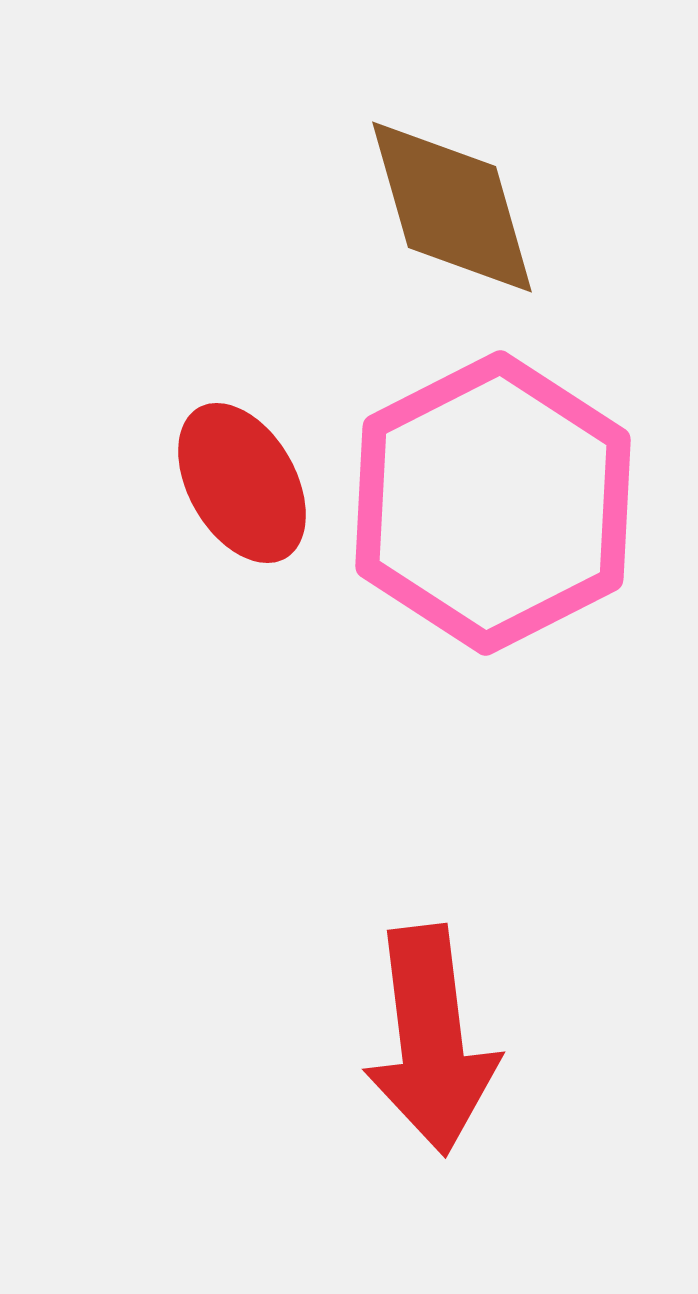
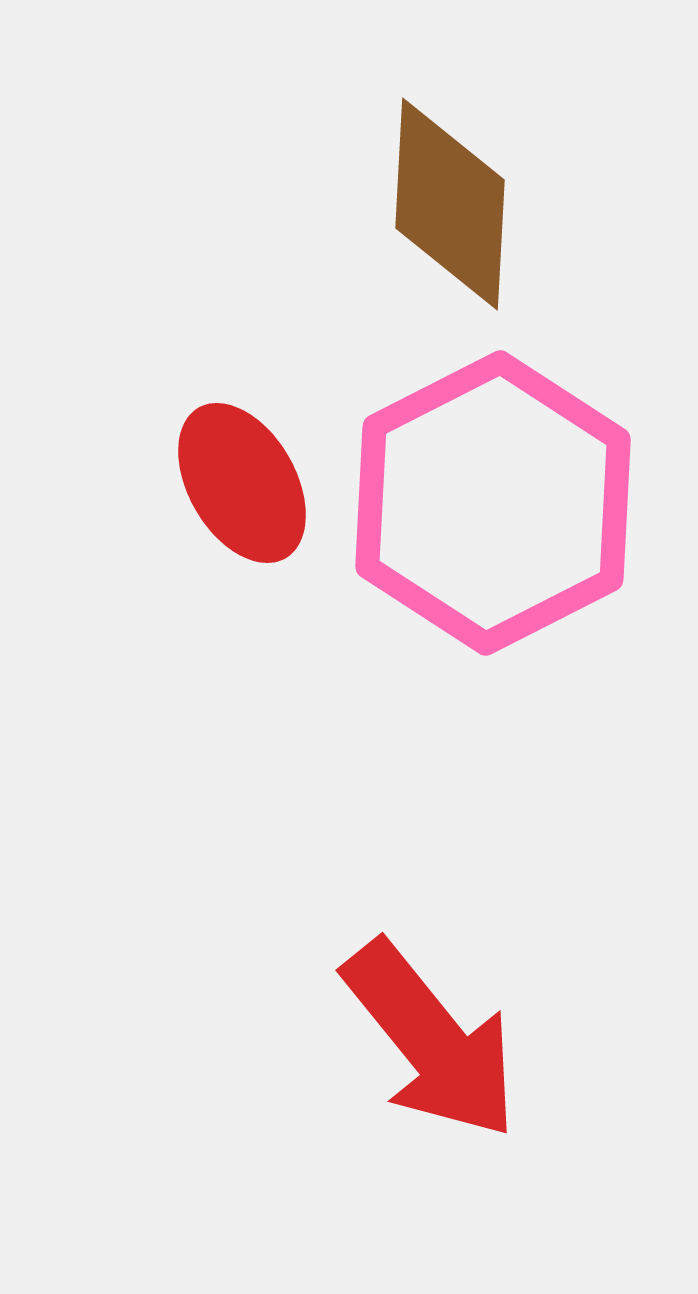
brown diamond: moved 2 px left, 3 px up; rotated 19 degrees clockwise
red arrow: rotated 32 degrees counterclockwise
